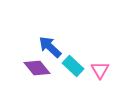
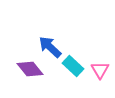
purple diamond: moved 7 px left, 1 px down
